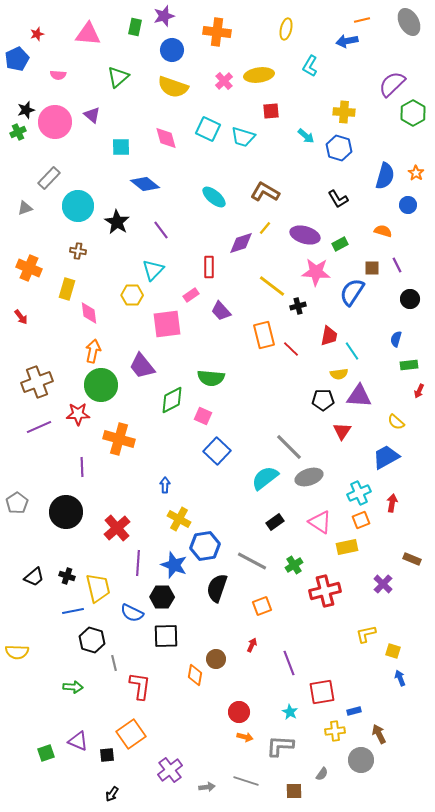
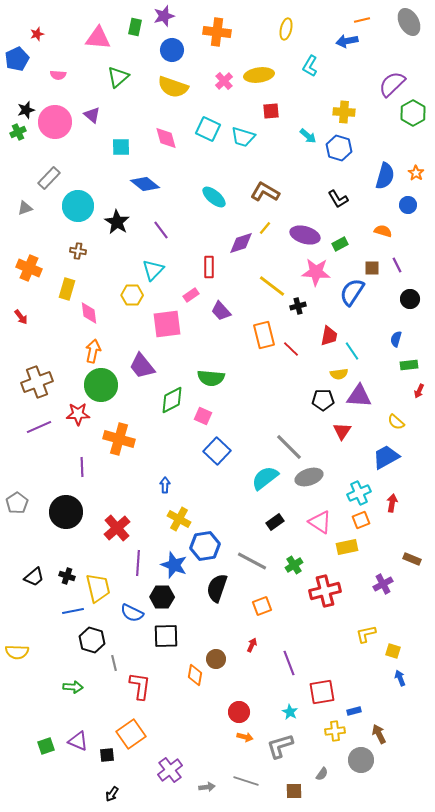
pink triangle at (88, 34): moved 10 px right, 4 px down
cyan arrow at (306, 136): moved 2 px right
purple cross at (383, 584): rotated 18 degrees clockwise
gray L-shape at (280, 746): rotated 20 degrees counterclockwise
green square at (46, 753): moved 7 px up
